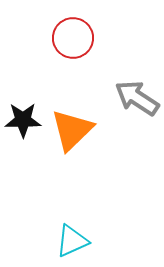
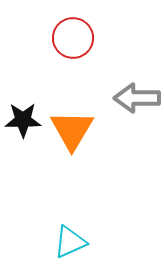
gray arrow: rotated 33 degrees counterclockwise
orange triangle: rotated 15 degrees counterclockwise
cyan triangle: moved 2 px left, 1 px down
